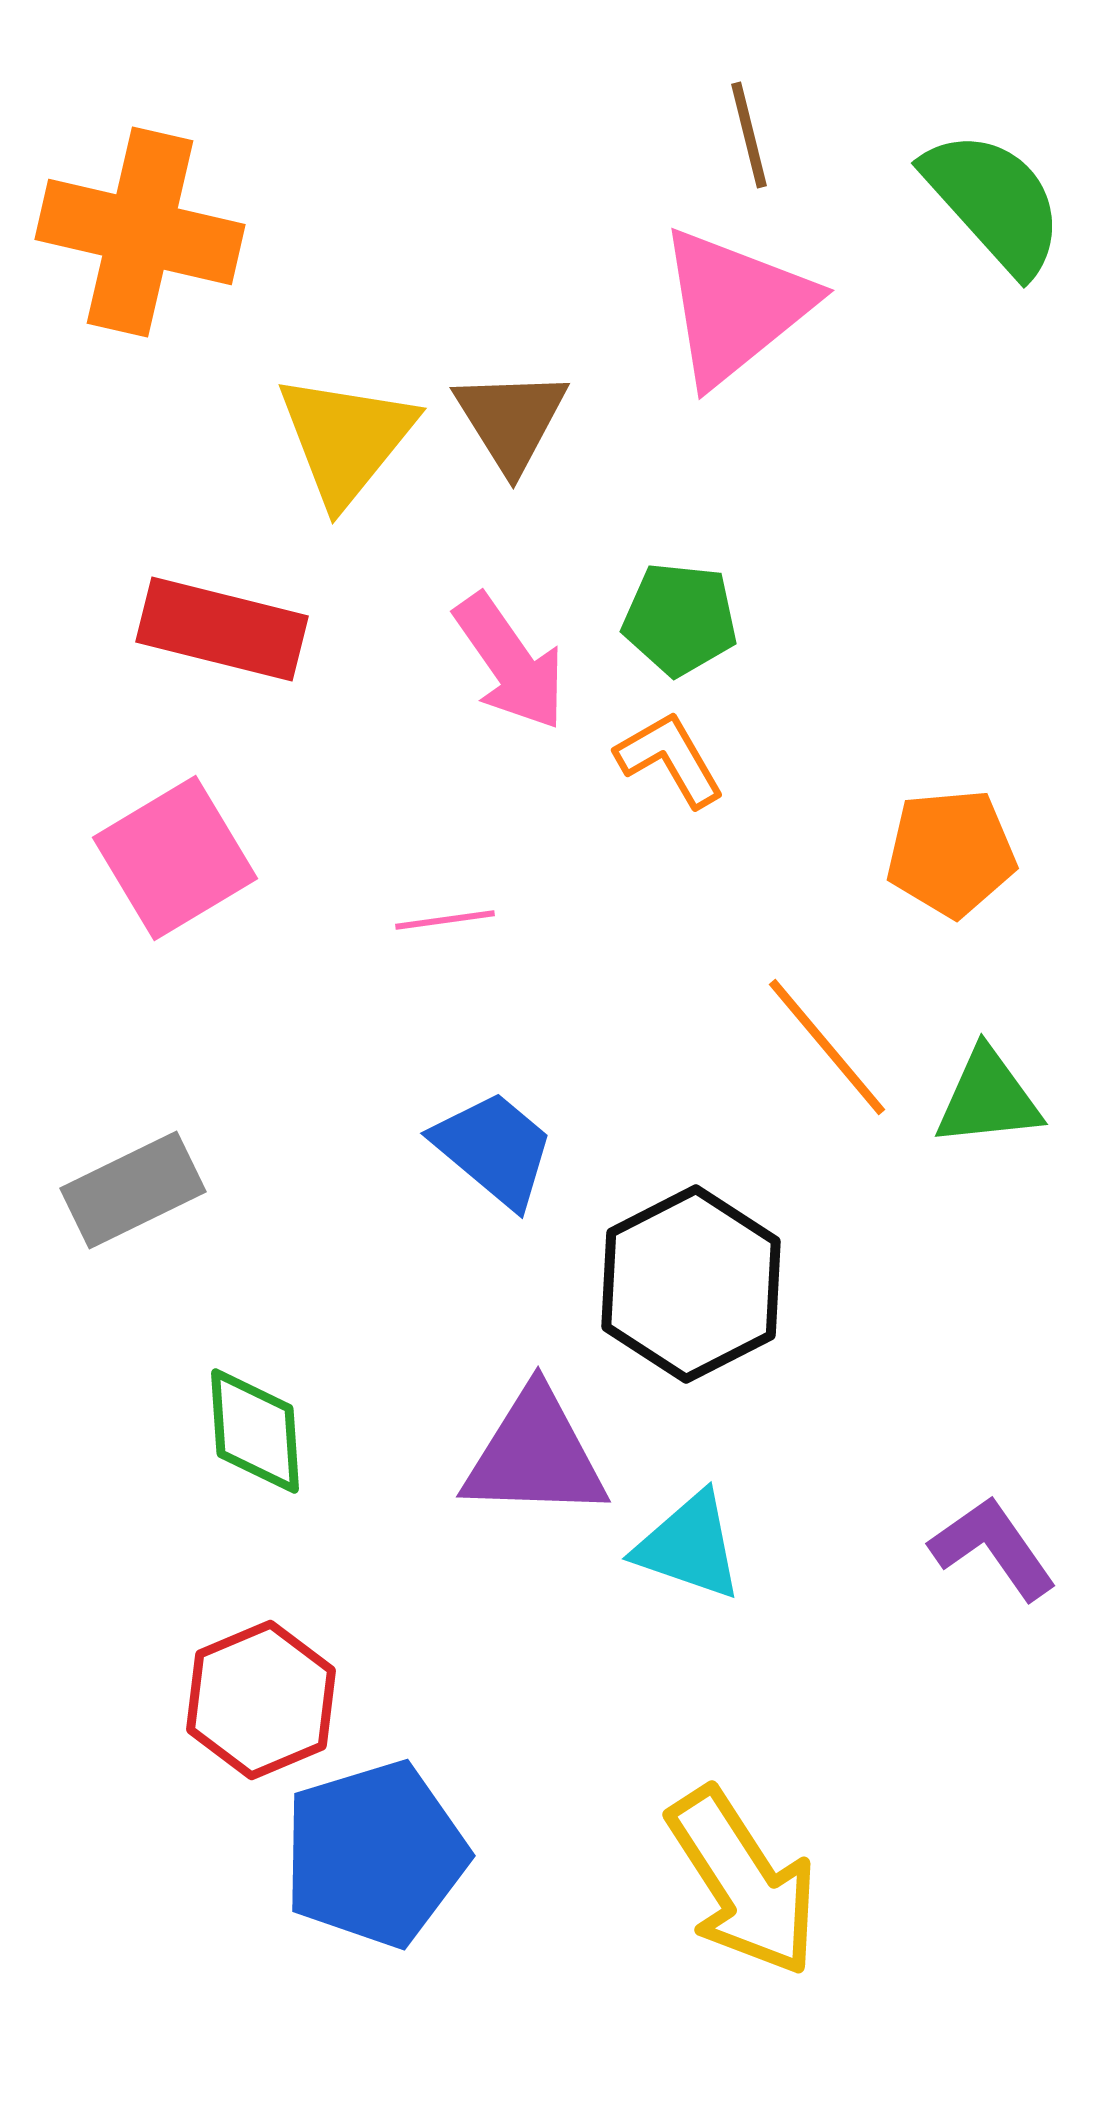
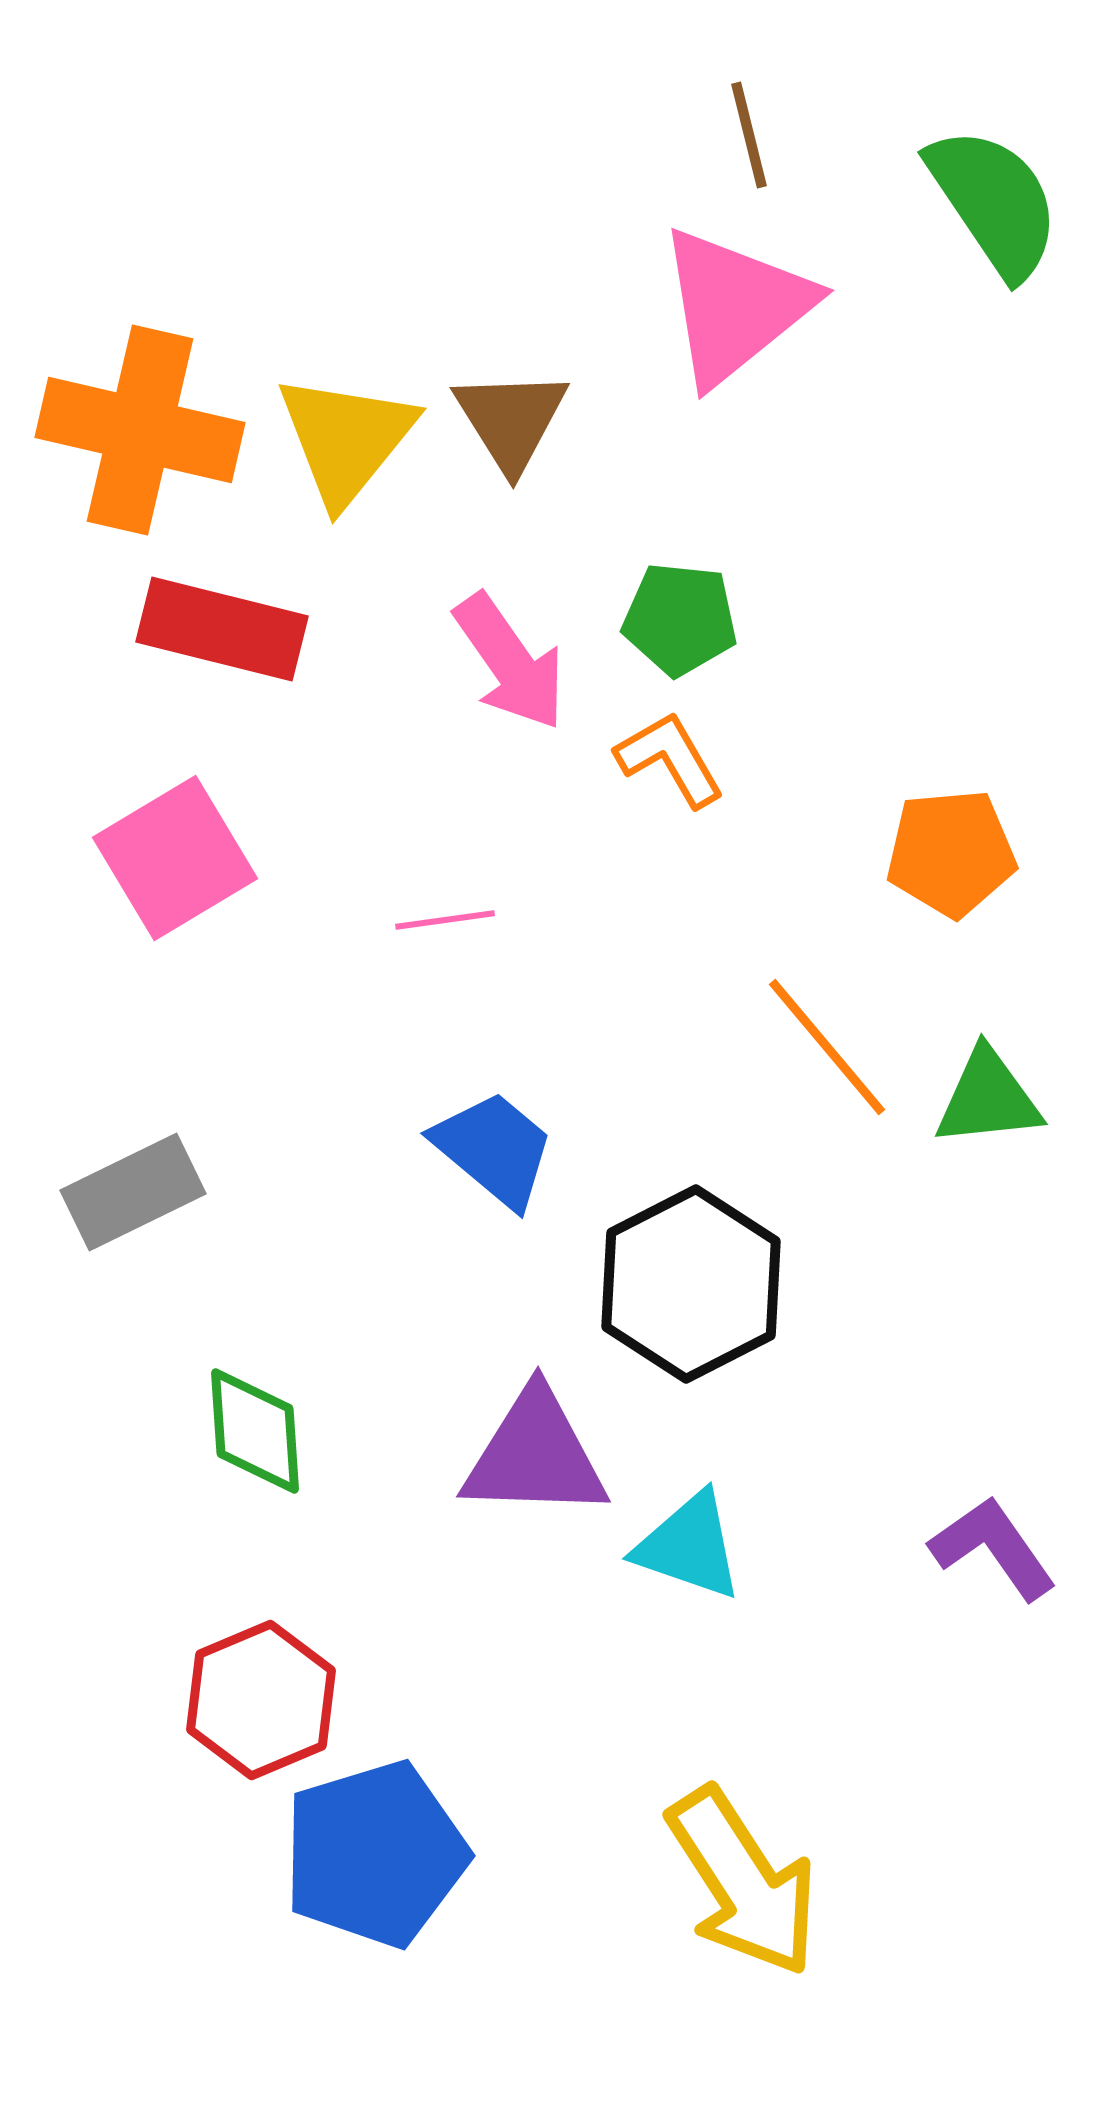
green semicircle: rotated 8 degrees clockwise
orange cross: moved 198 px down
gray rectangle: moved 2 px down
